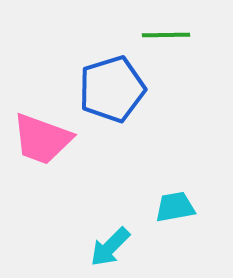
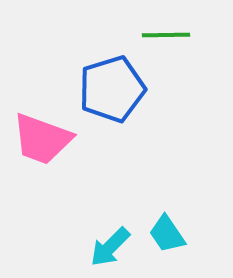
cyan trapezoid: moved 8 px left, 27 px down; rotated 114 degrees counterclockwise
